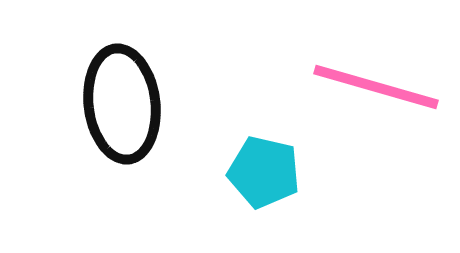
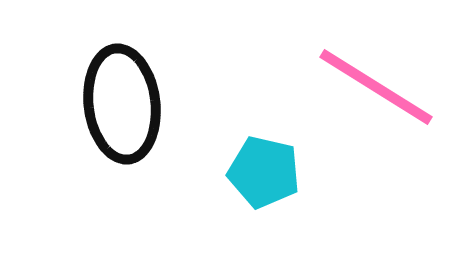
pink line: rotated 16 degrees clockwise
